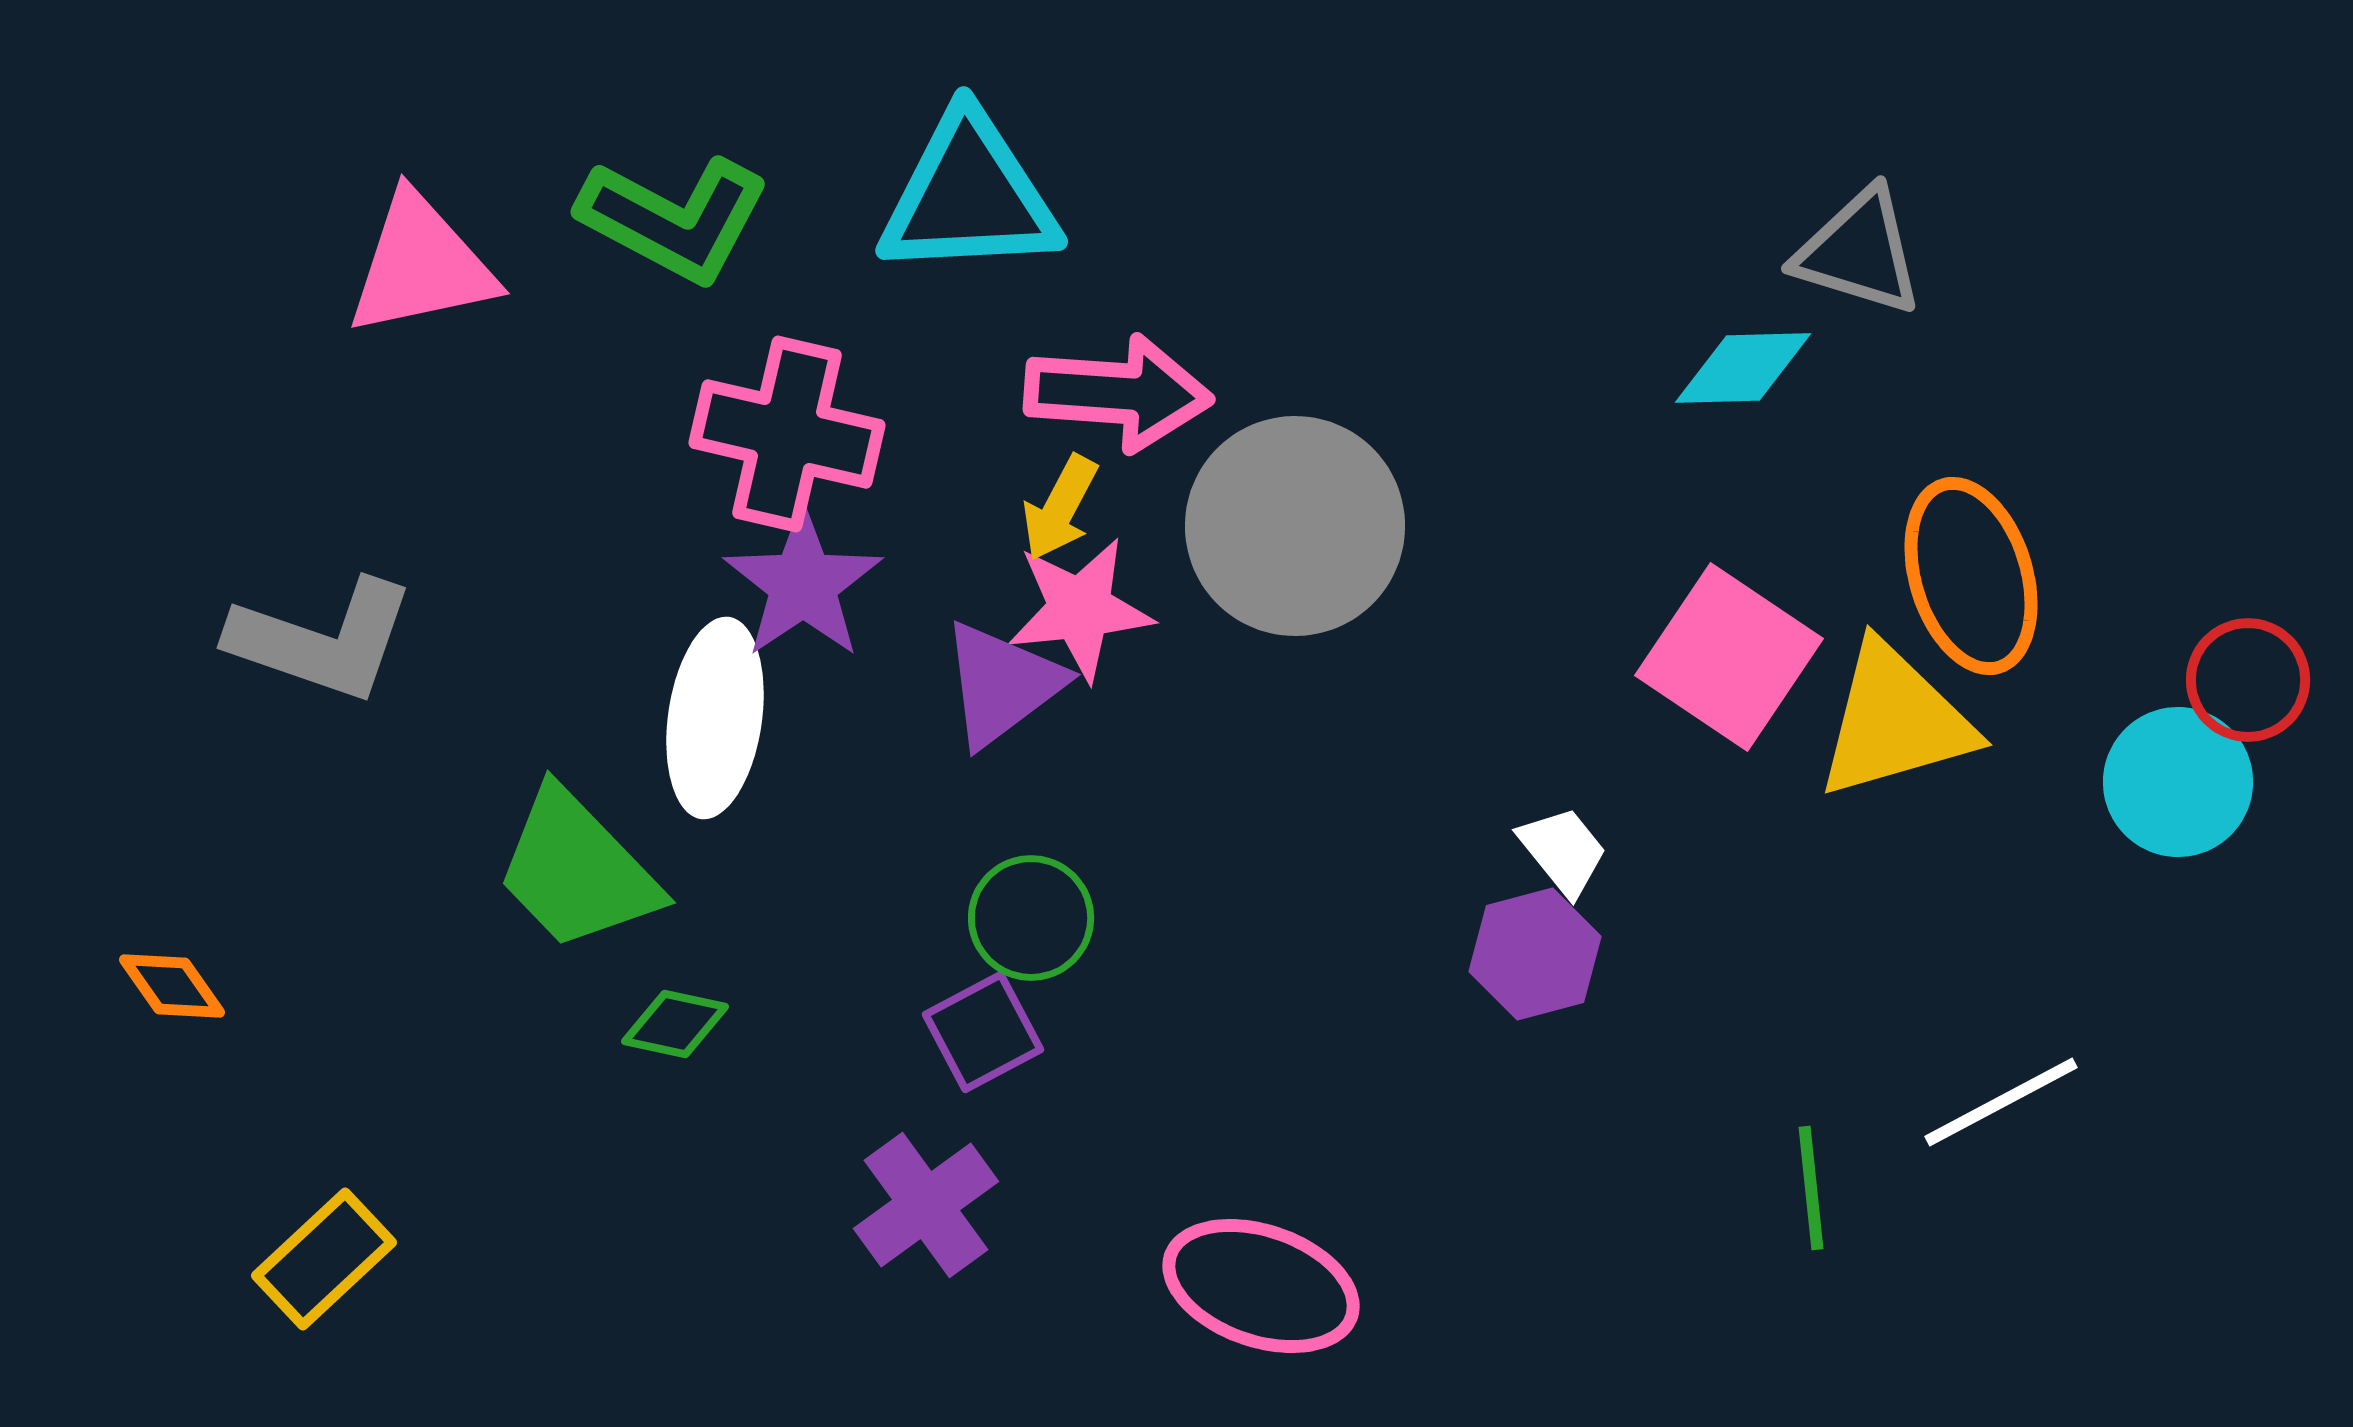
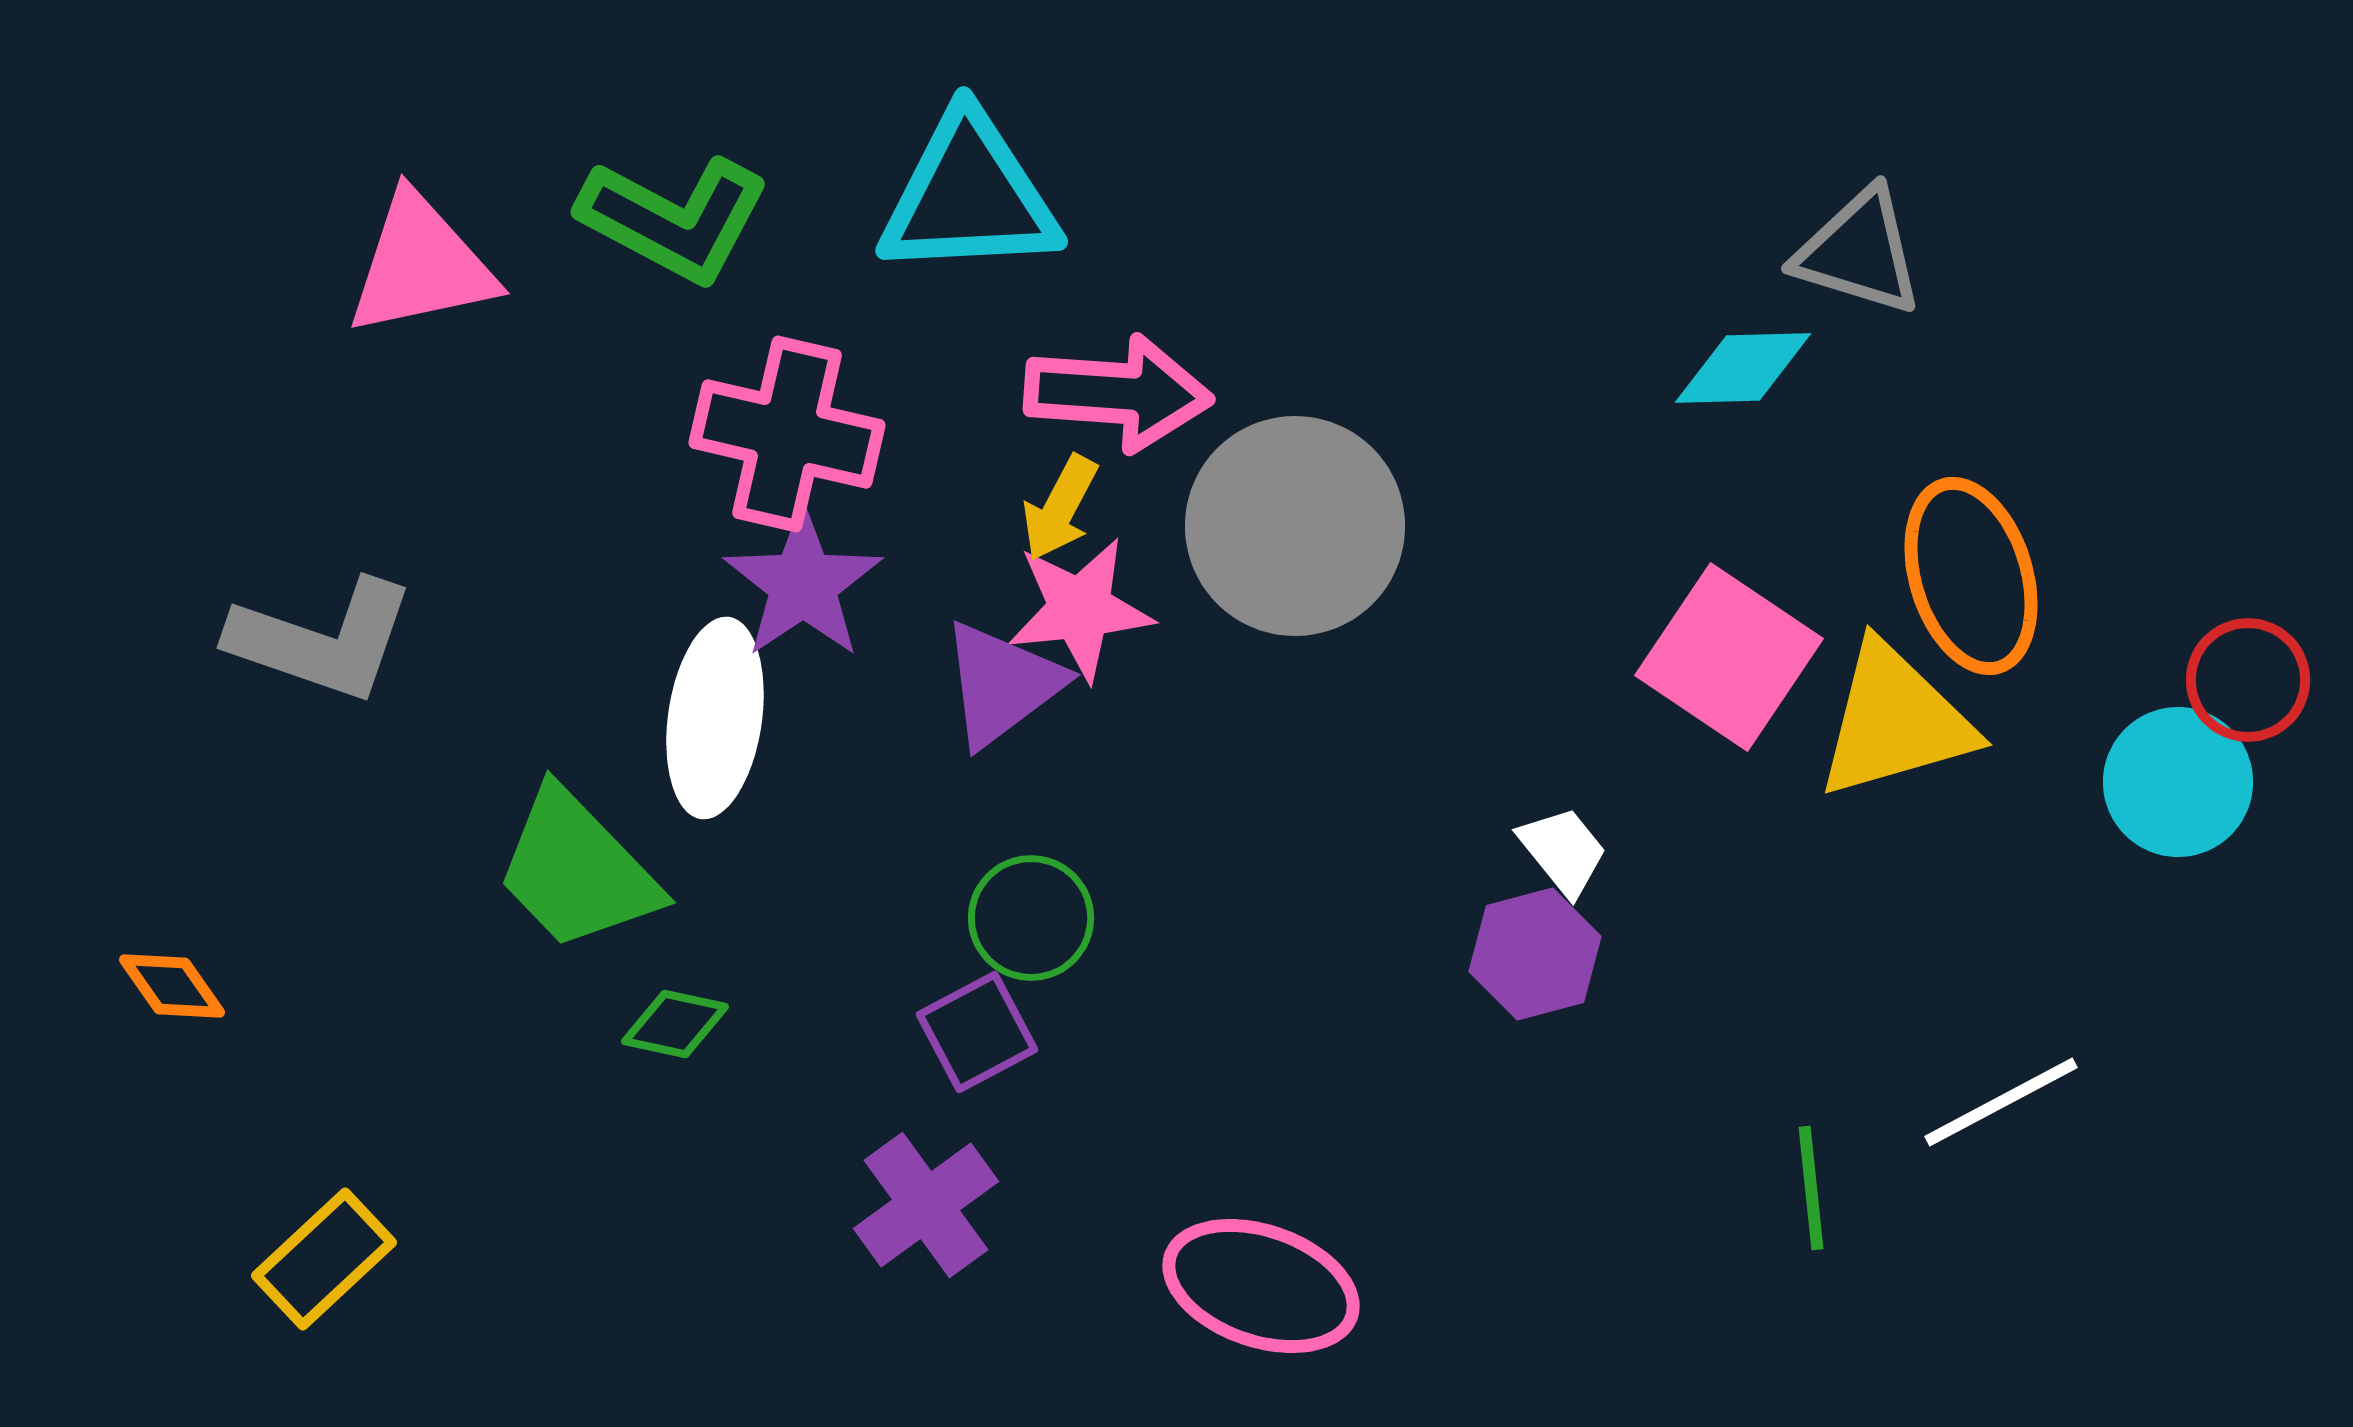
purple square: moved 6 px left
